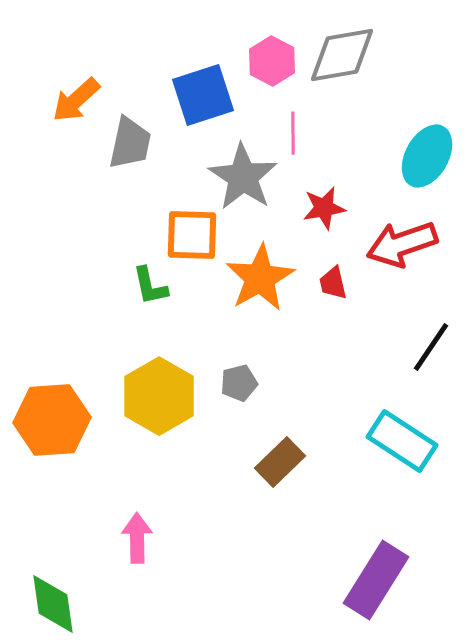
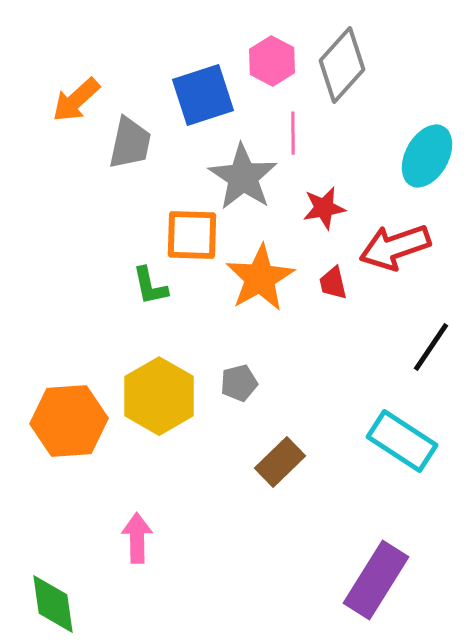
gray diamond: moved 10 px down; rotated 38 degrees counterclockwise
red arrow: moved 7 px left, 3 px down
orange hexagon: moved 17 px right, 1 px down
